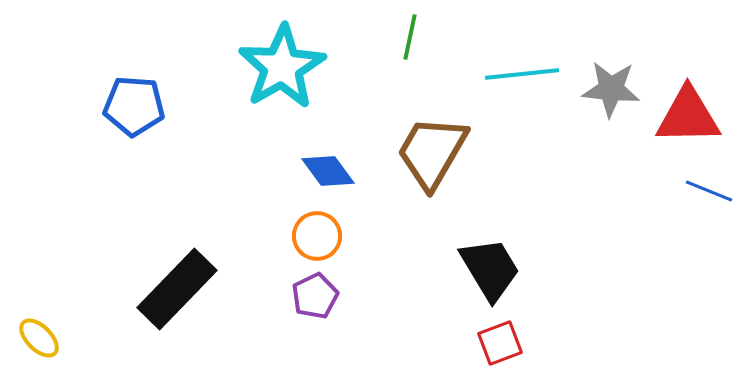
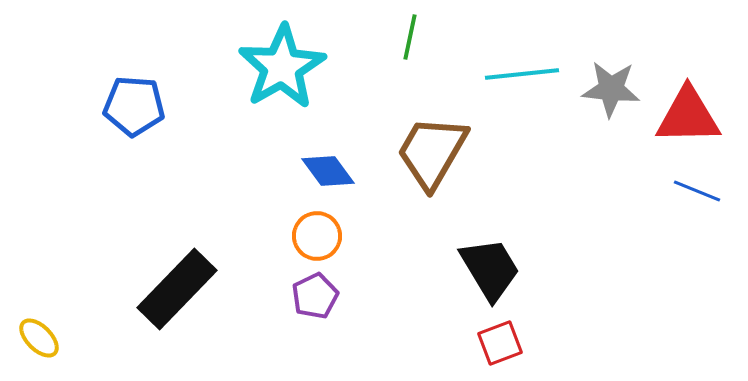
blue line: moved 12 px left
